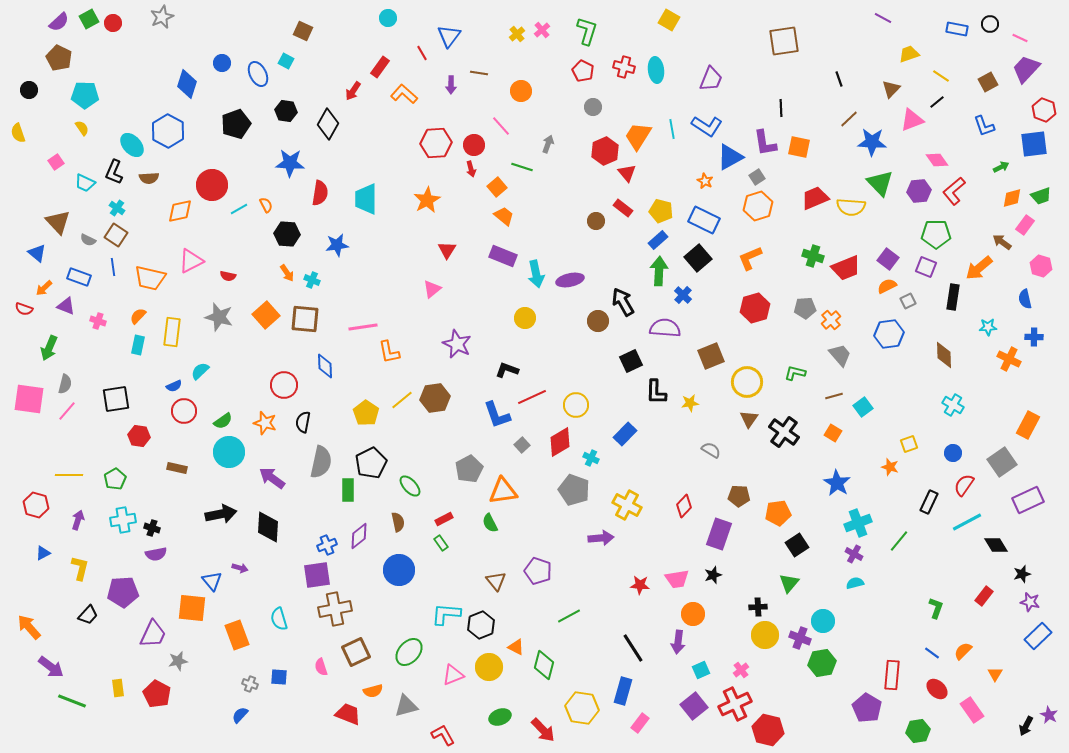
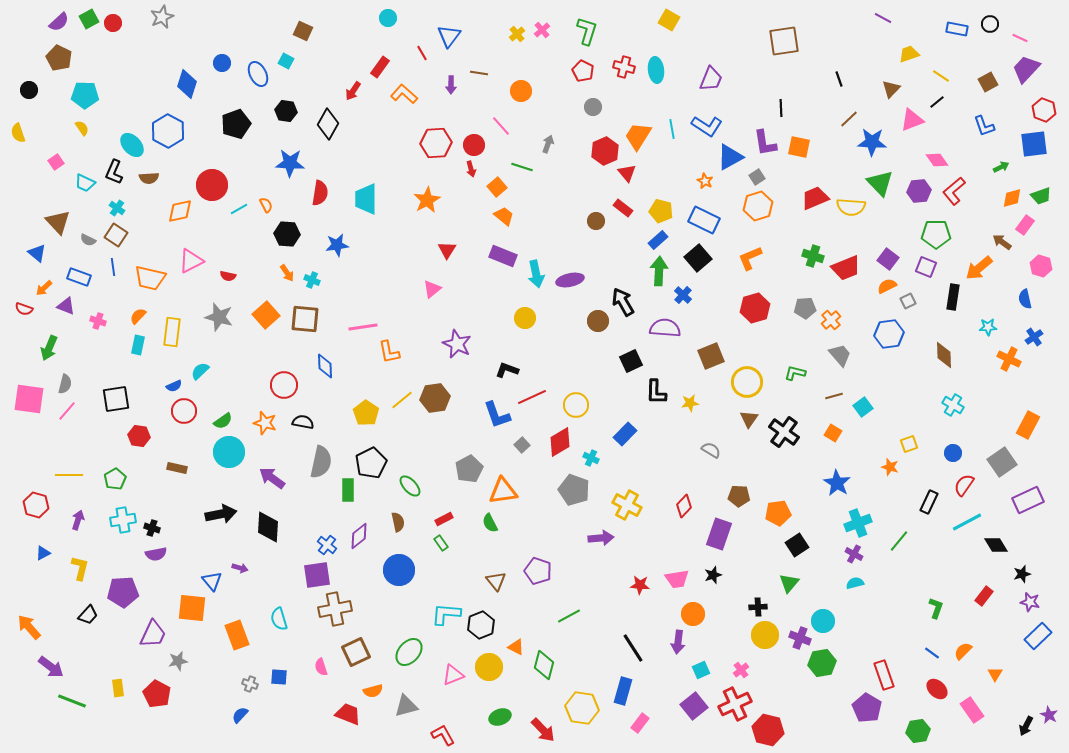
blue cross at (1034, 337): rotated 36 degrees counterclockwise
black semicircle at (303, 422): rotated 90 degrees clockwise
blue cross at (327, 545): rotated 30 degrees counterclockwise
red rectangle at (892, 675): moved 8 px left; rotated 24 degrees counterclockwise
